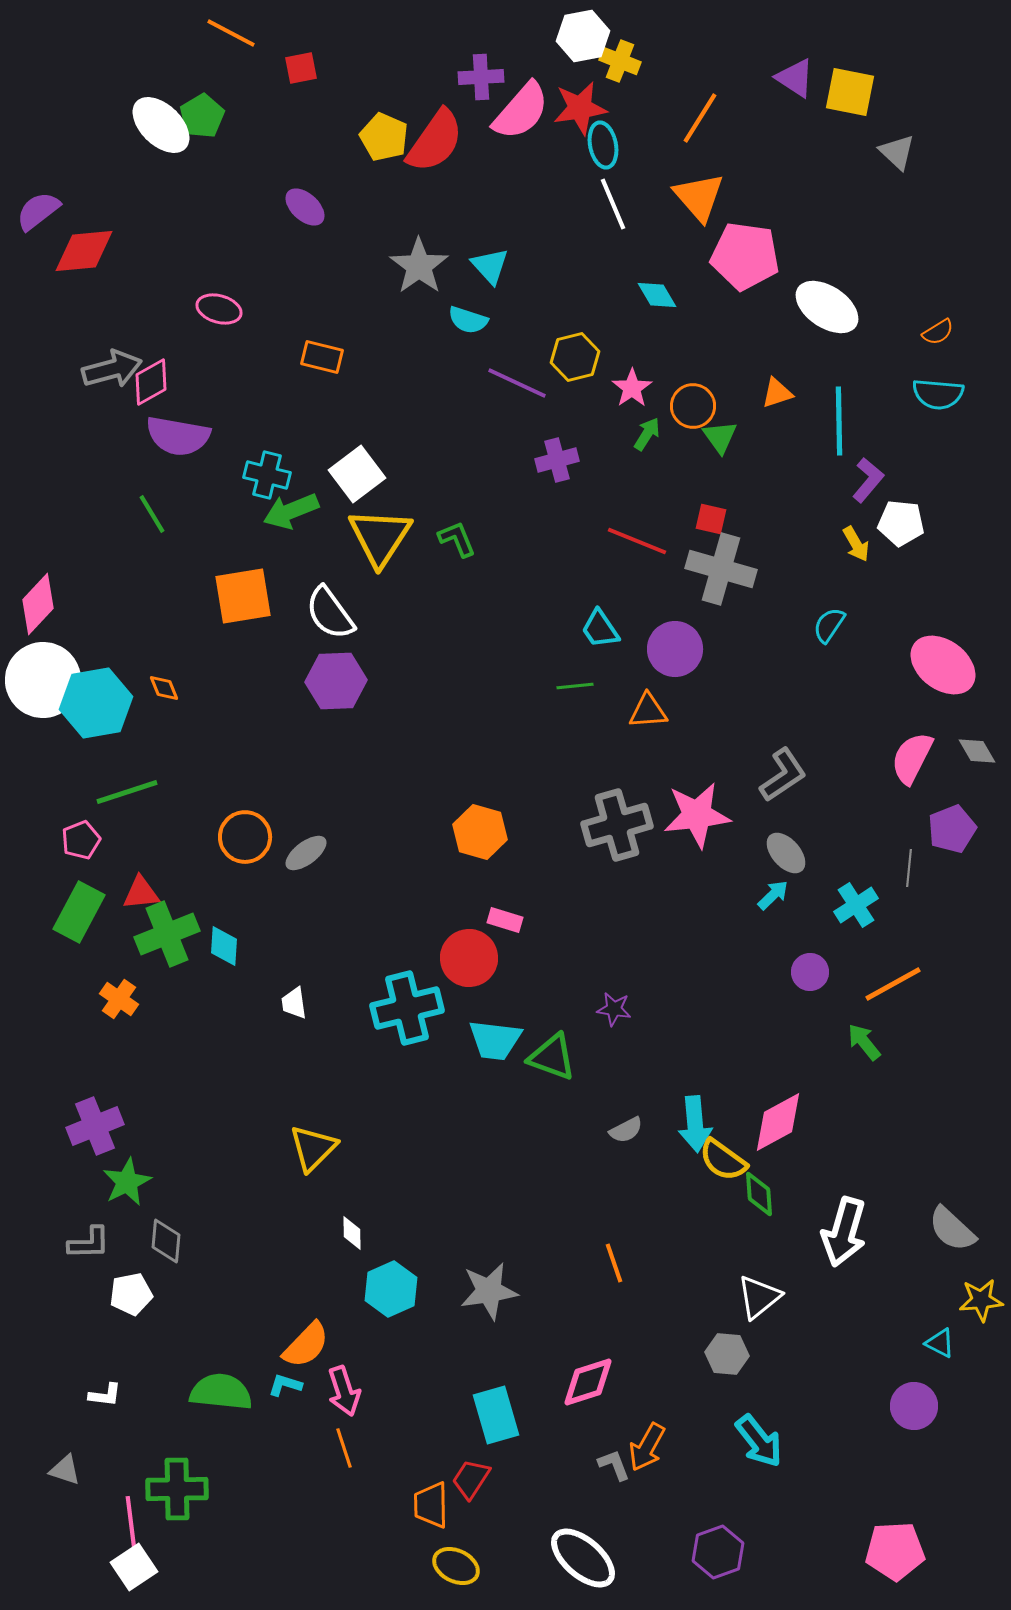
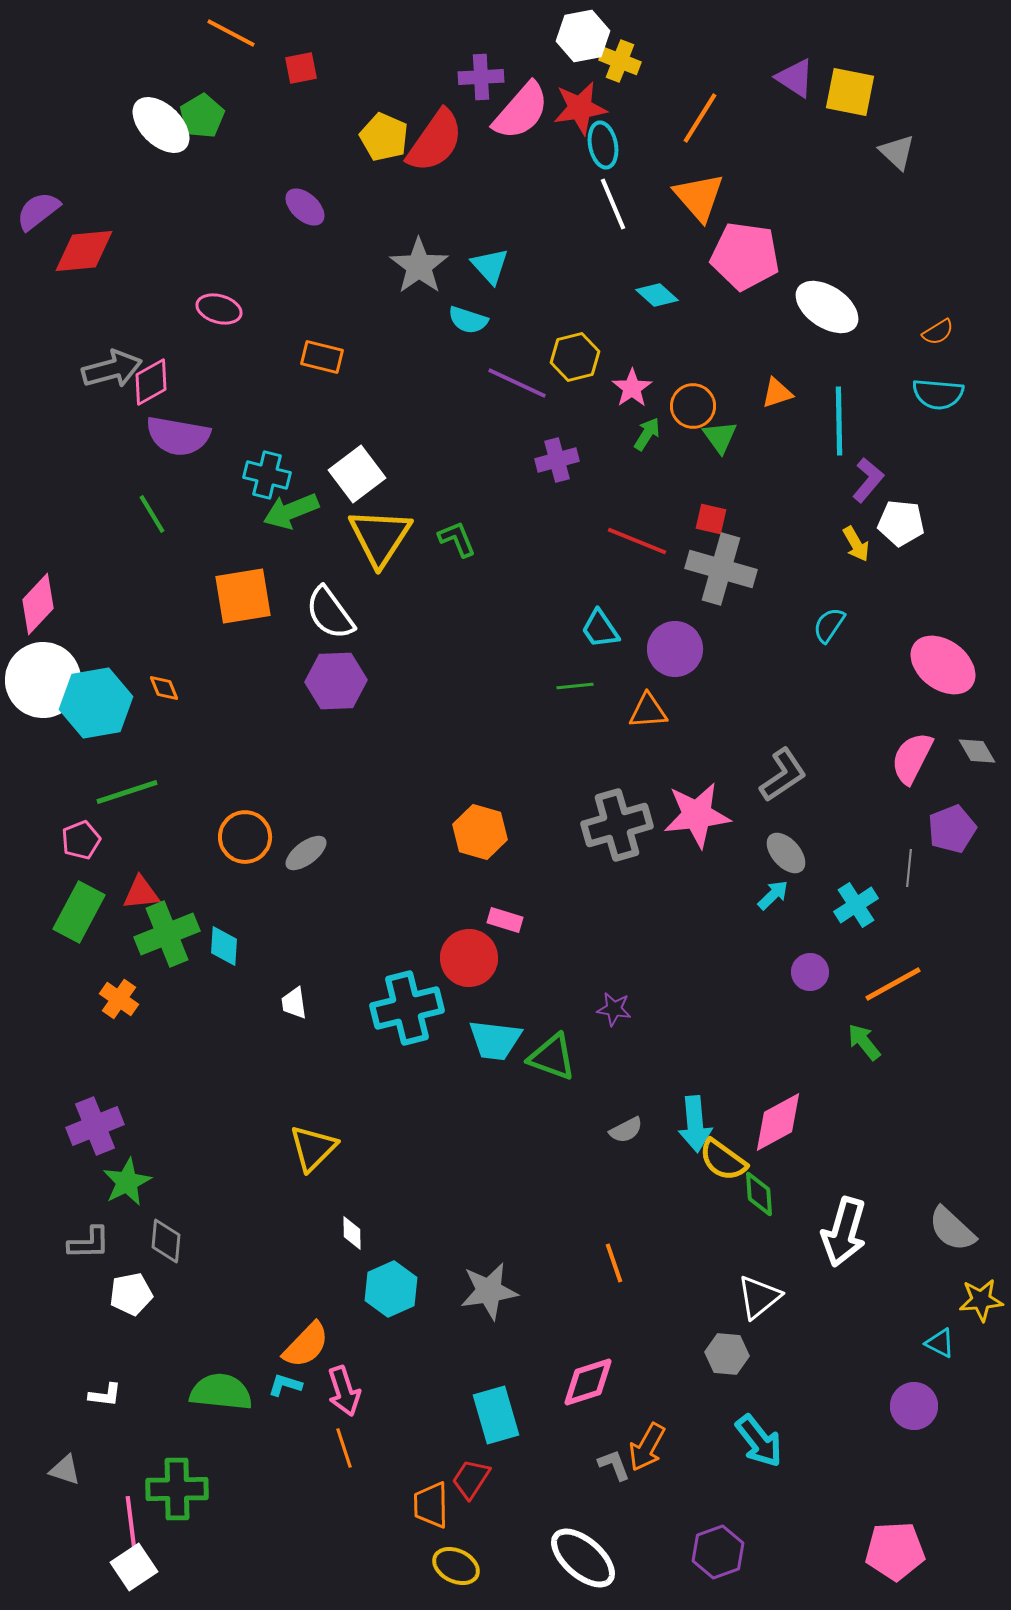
cyan diamond at (657, 295): rotated 18 degrees counterclockwise
